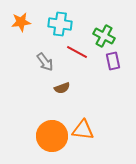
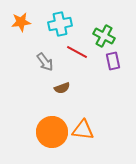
cyan cross: rotated 20 degrees counterclockwise
orange circle: moved 4 px up
